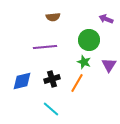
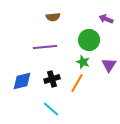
green star: moved 1 px left
